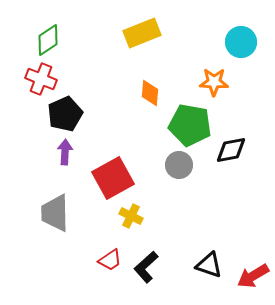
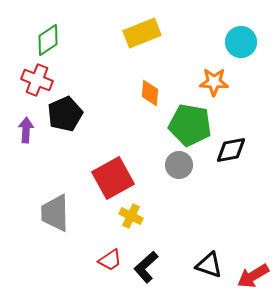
red cross: moved 4 px left, 1 px down
purple arrow: moved 39 px left, 22 px up
